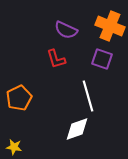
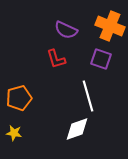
purple square: moved 1 px left
orange pentagon: rotated 10 degrees clockwise
yellow star: moved 14 px up
